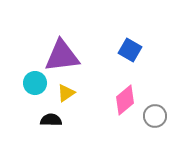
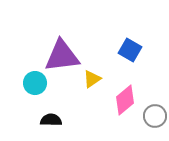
yellow triangle: moved 26 px right, 14 px up
